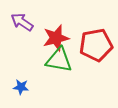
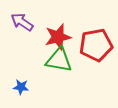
red star: moved 2 px right, 1 px up
